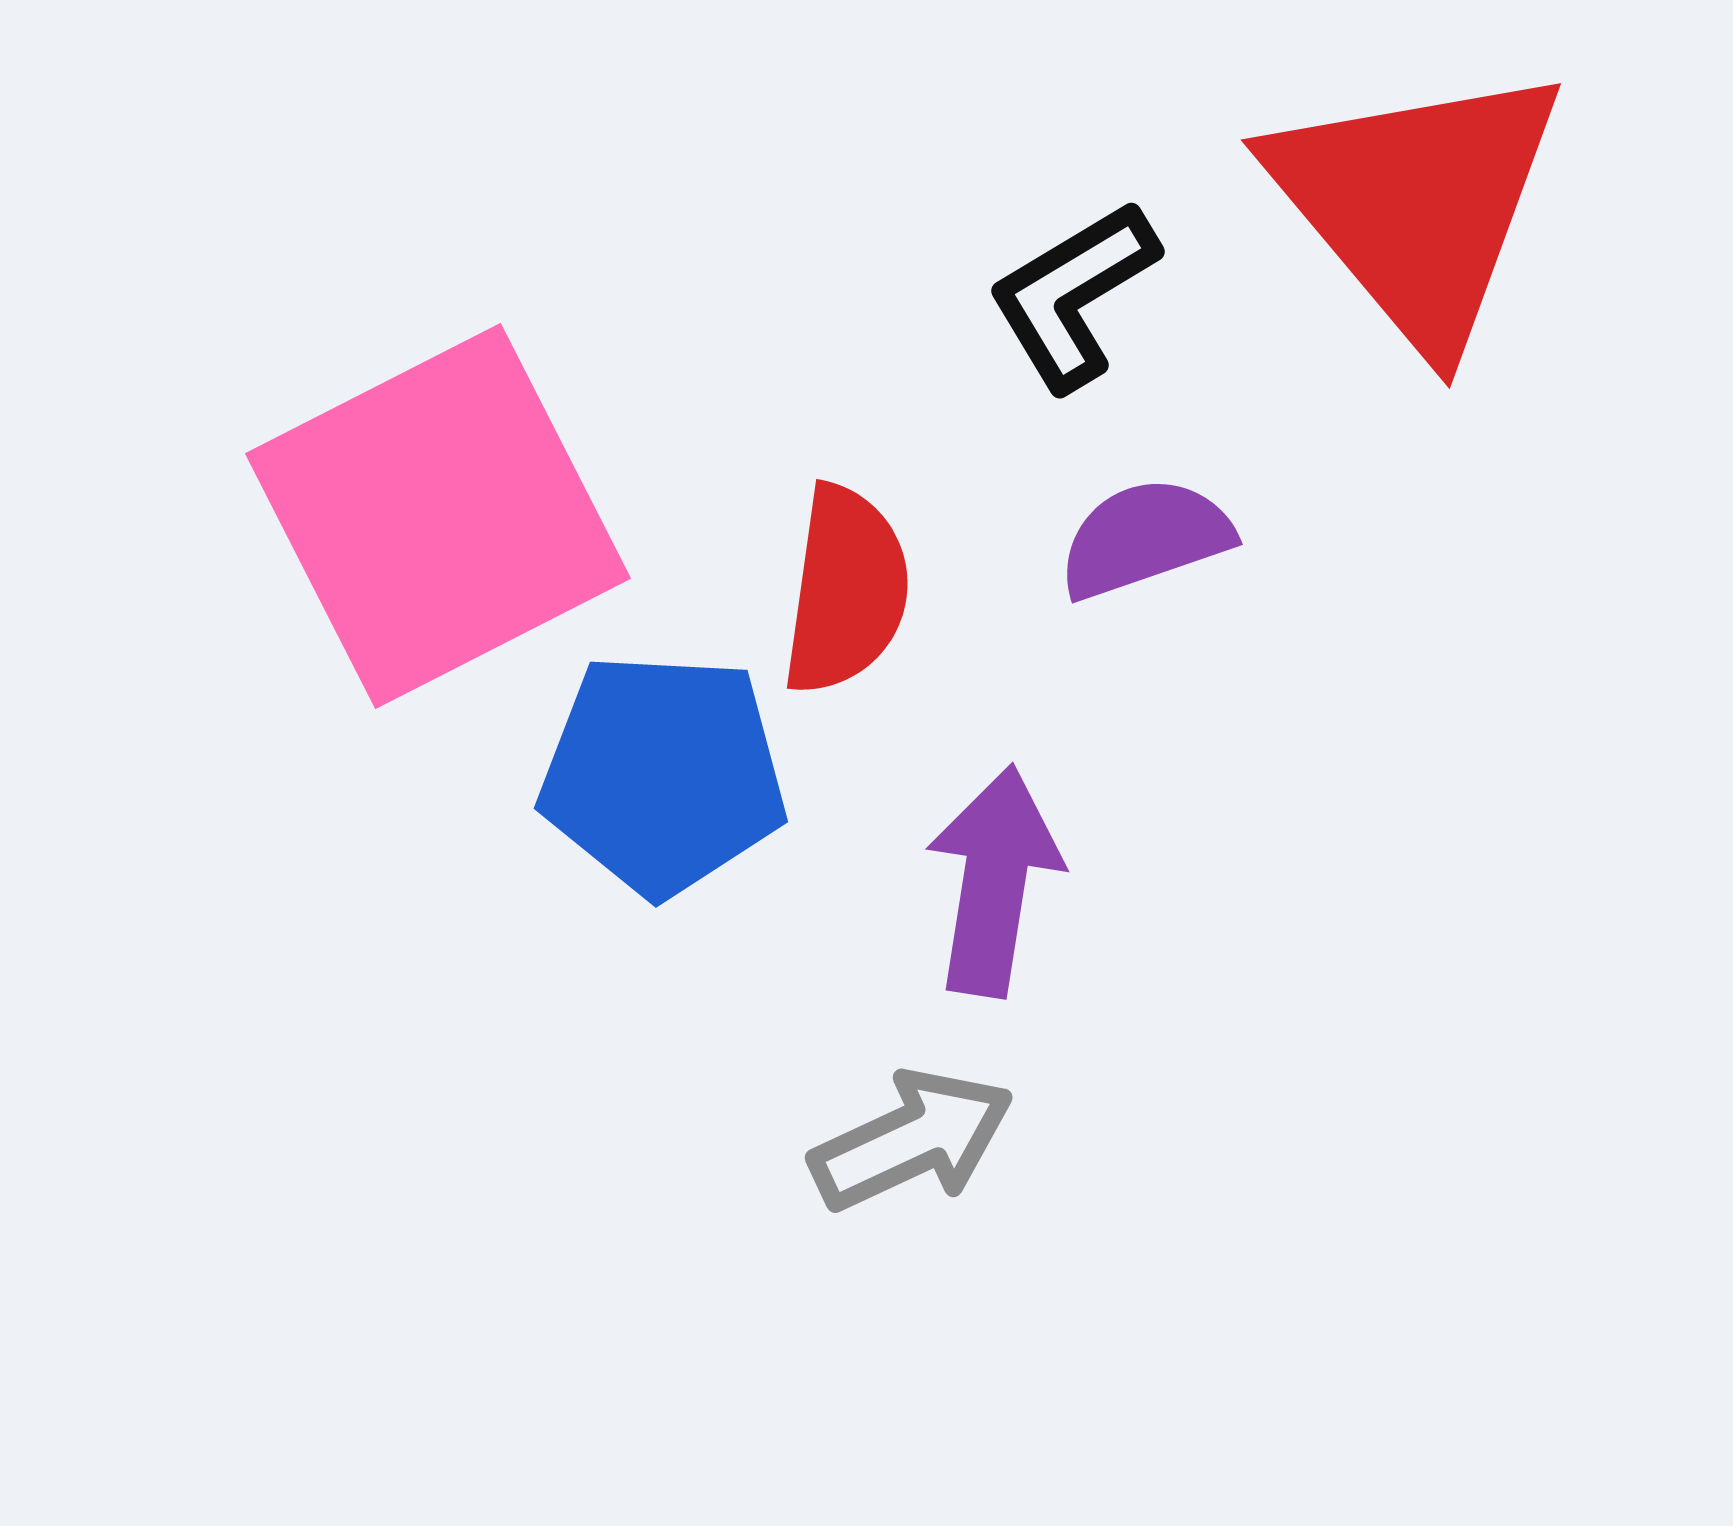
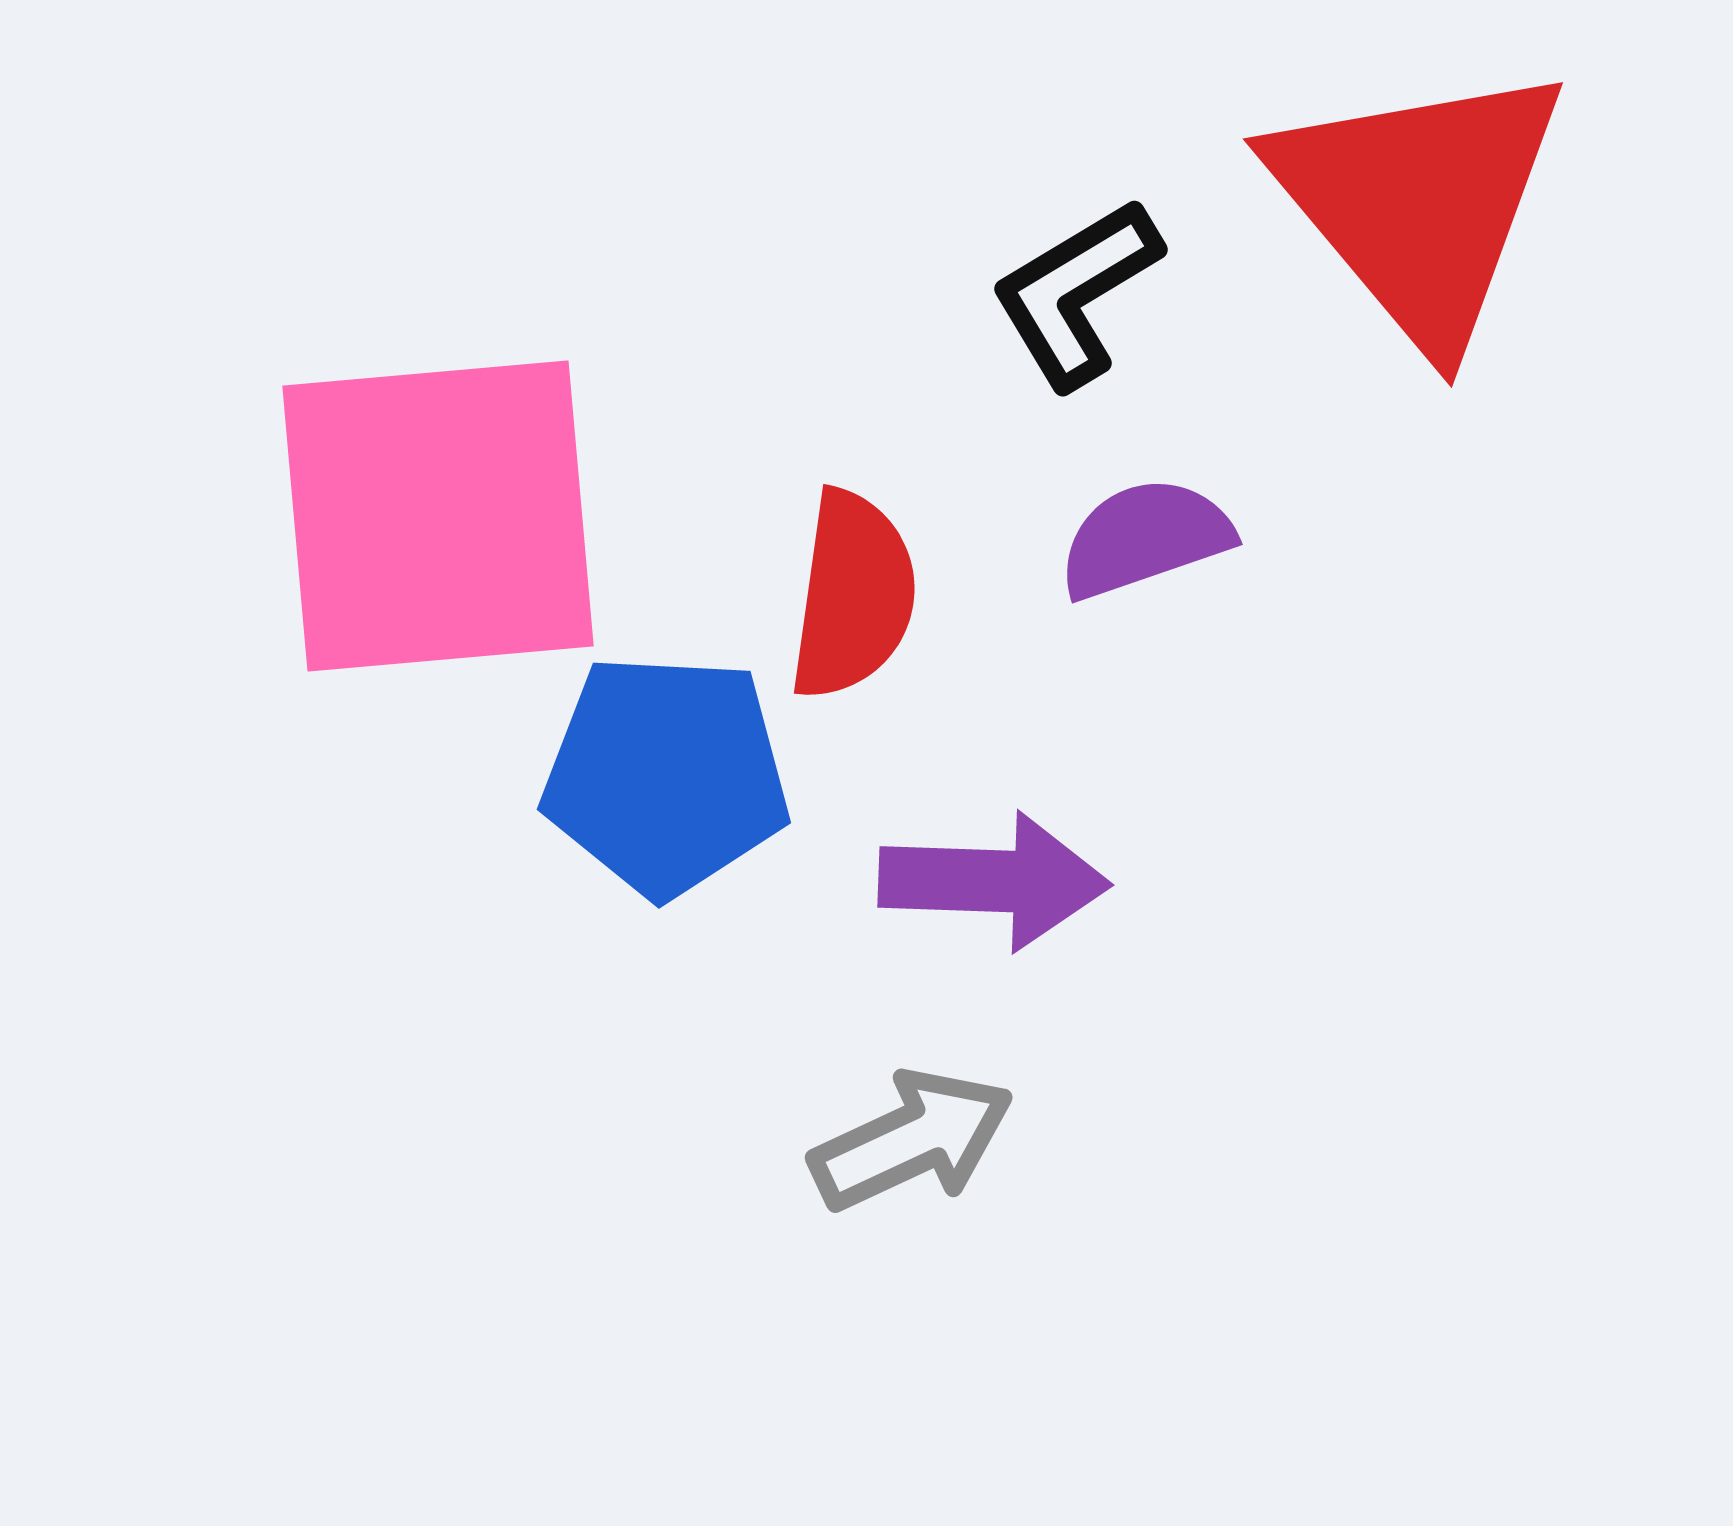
red triangle: moved 2 px right, 1 px up
black L-shape: moved 3 px right, 2 px up
pink square: rotated 22 degrees clockwise
red semicircle: moved 7 px right, 5 px down
blue pentagon: moved 3 px right, 1 px down
purple arrow: rotated 83 degrees clockwise
